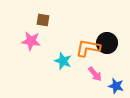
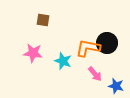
pink star: moved 2 px right, 12 px down
